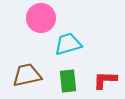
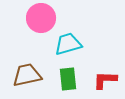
green rectangle: moved 2 px up
